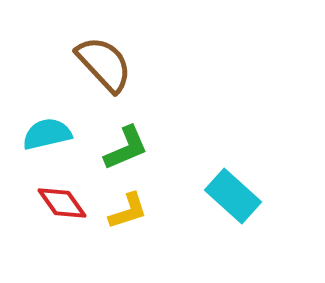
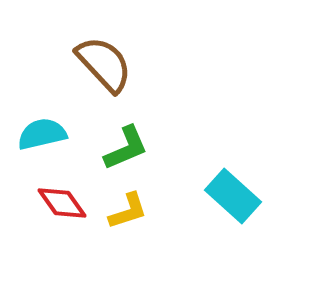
cyan semicircle: moved 5 px left
